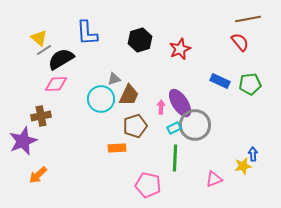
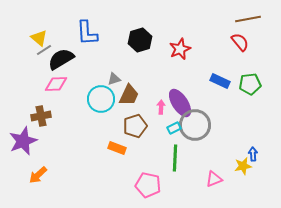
orange rectangle: rotated 24 degrees clockwise
